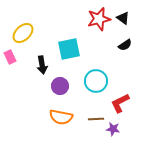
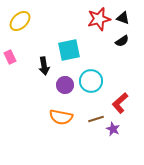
black triangle: rotated 16 degrees counterclockwise
yellow ellipse: moved 3 px left, 12 px up
black semicircle: moved 3 px left, 4 px up
cyan square: moved 1 px down
black arrow: moved 2 px right, 1 px down
cyan circle: moved 5 px left
purple circle: moved 5 px right, 1 px up
red L-shape: rotated 15 degrees counterclockwise
brown line: rotated 14 degrees counterclockwise
purple star: rotated 16 degrees clockwise
